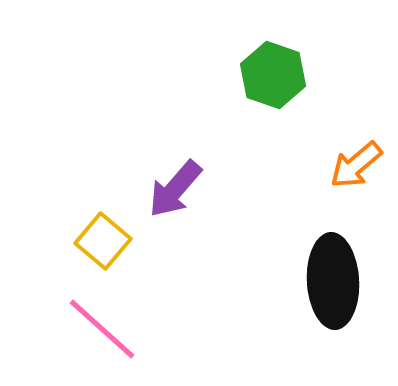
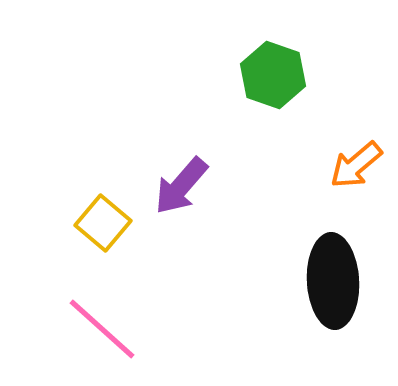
purple arrow: moved 6 px right, 3 px up
yellow square: moved 18 px up
